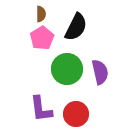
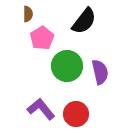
brown semicircle: moved 13 px left
black semicircle: moved 8 px right, 6 px up; rotated 12 degrees clockwise
green circle: moved 3 px up
purple L-shape: rotated 148 degrees clockwise
